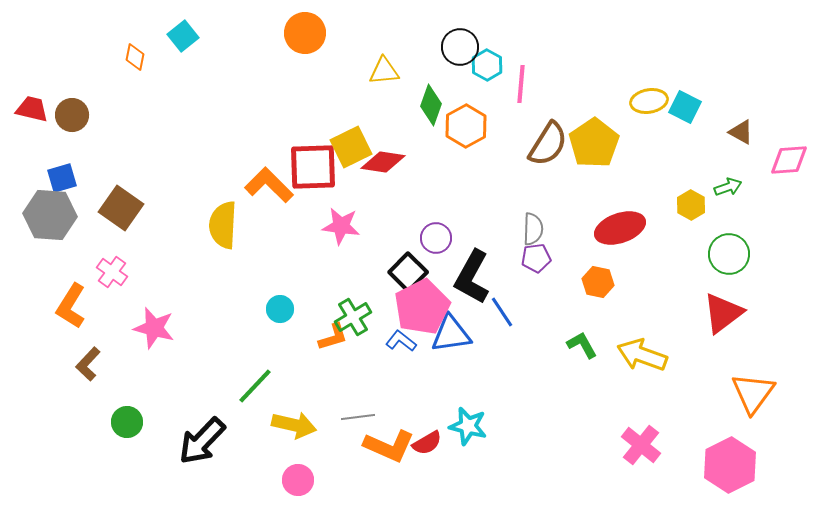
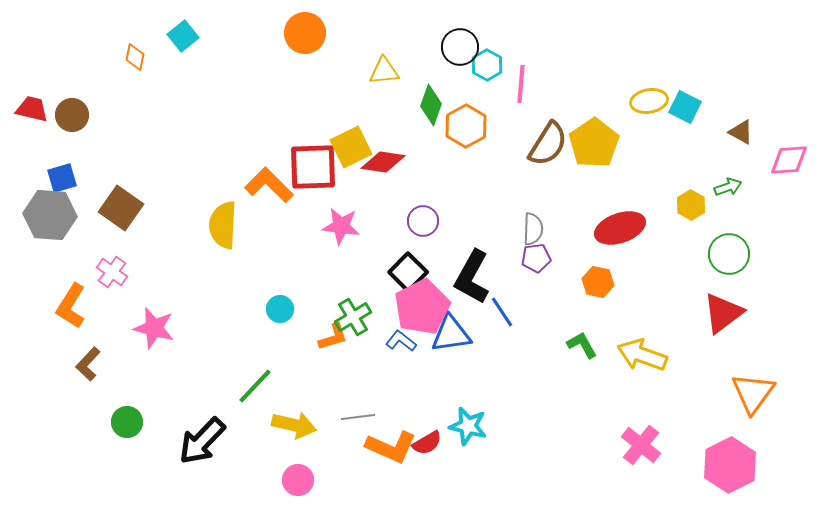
purple circle at (436, 238): moved 13 px left, 17 px up
orange L-shape at (389, 446): moved 2 px right, 1 px down
